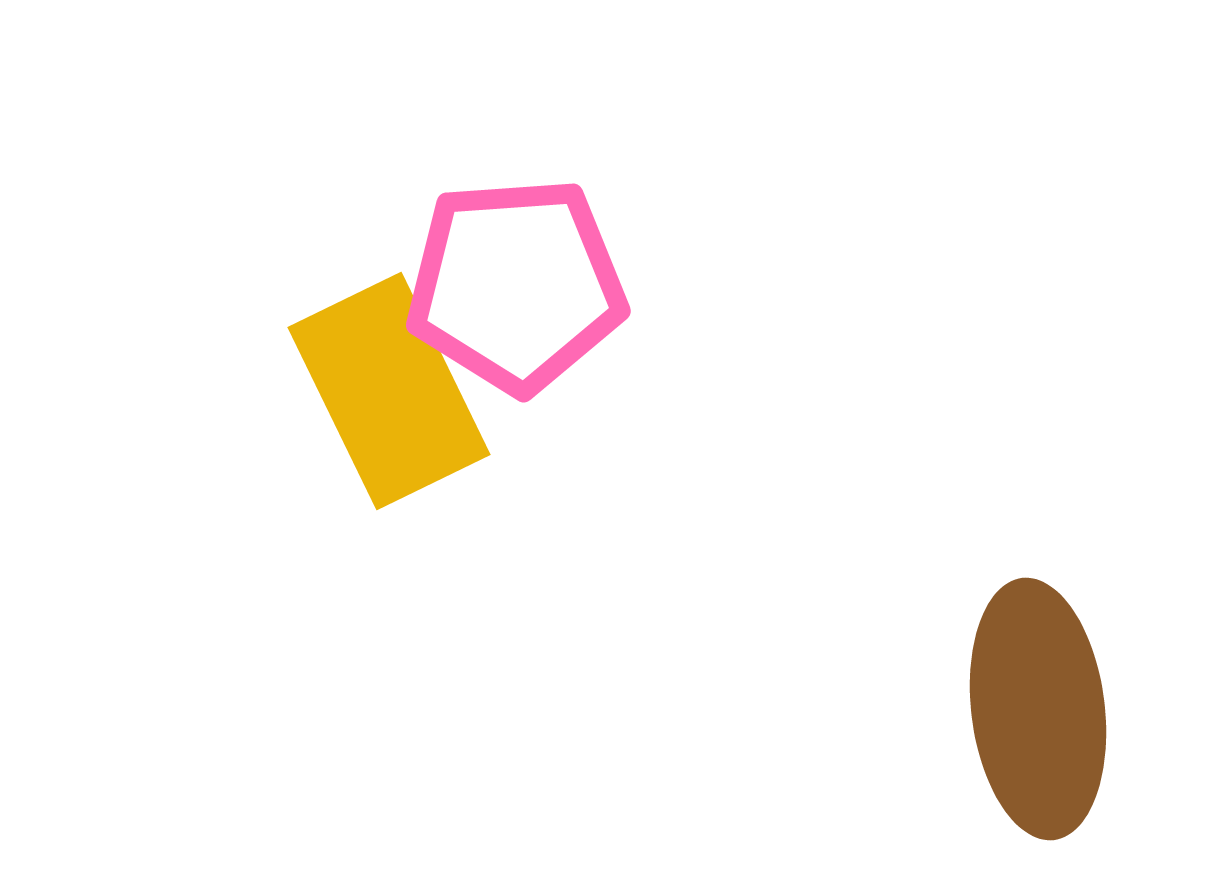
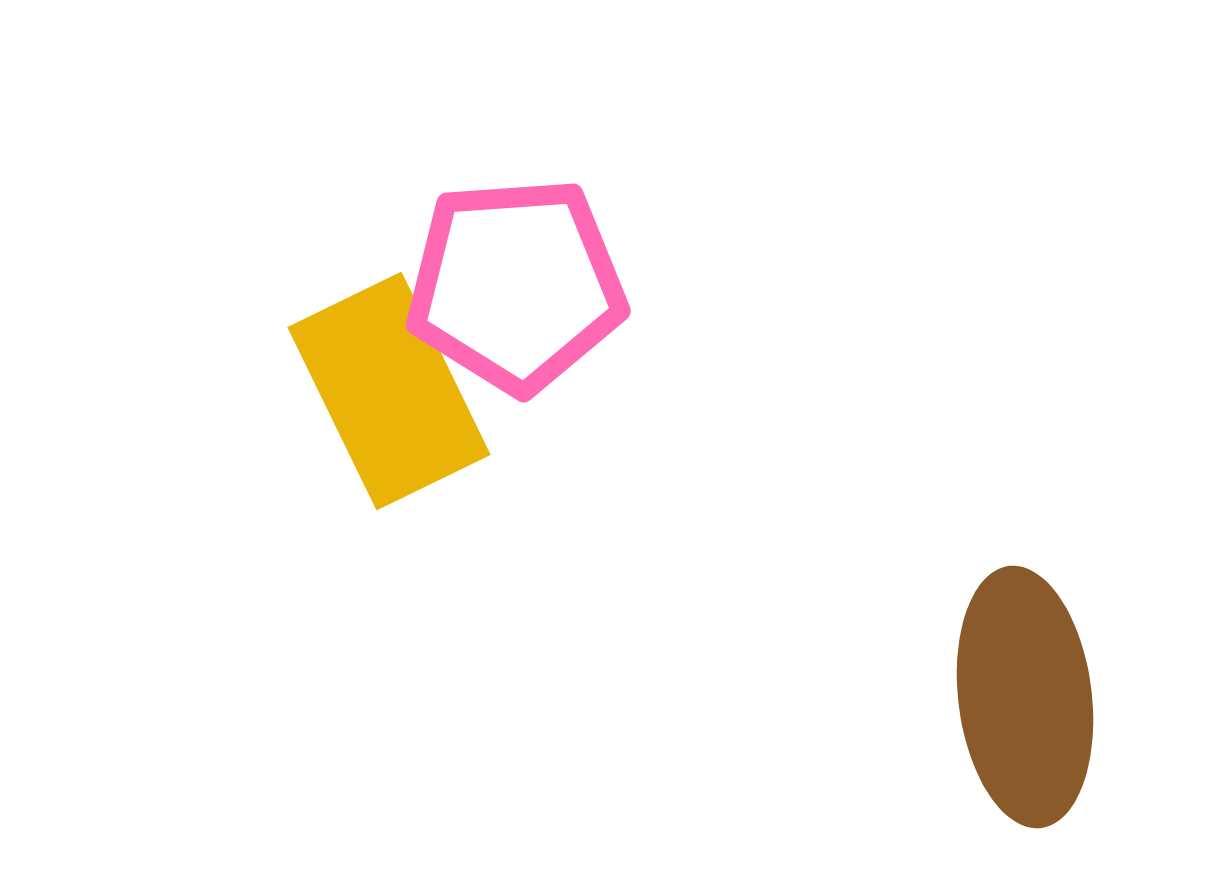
brown ellipse: moved 13 px left, 12 px up
